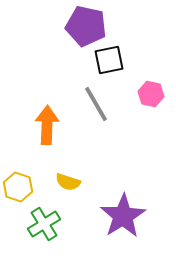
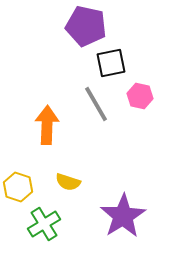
black square: moved 2 px right, 3 px down
pink hexagon: moved 11 px left, 2 px down
